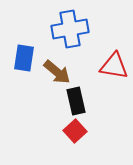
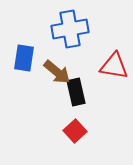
black rectangle: moved 9 px up
